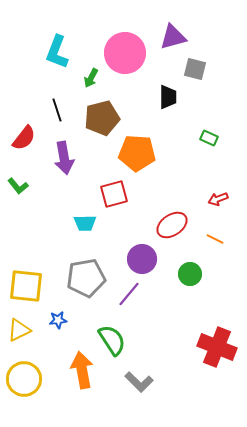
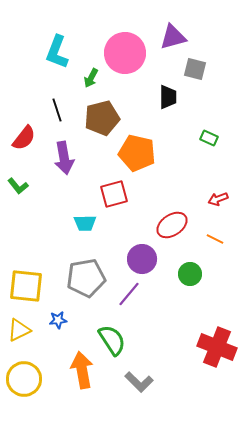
orange pentagon: rotated 9 degrees clockwise
